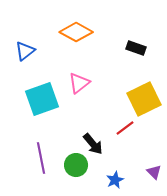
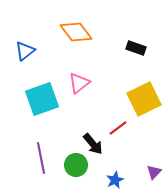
orange diamond: rotated 24 degrees clockwise
red line: moved 7 px left
purple triangle: rotated 28 degrees clockwise
